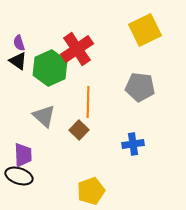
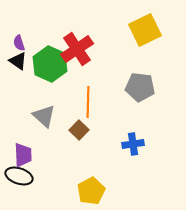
green hexagon: moved 4 px up; rotated 12 degrees counterclockwise
yellow pentagon: rotated 8 degrees counterclockwise
